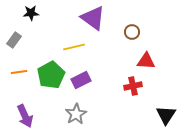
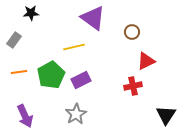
red triangle: rotated 30 degrees counterclockwise
